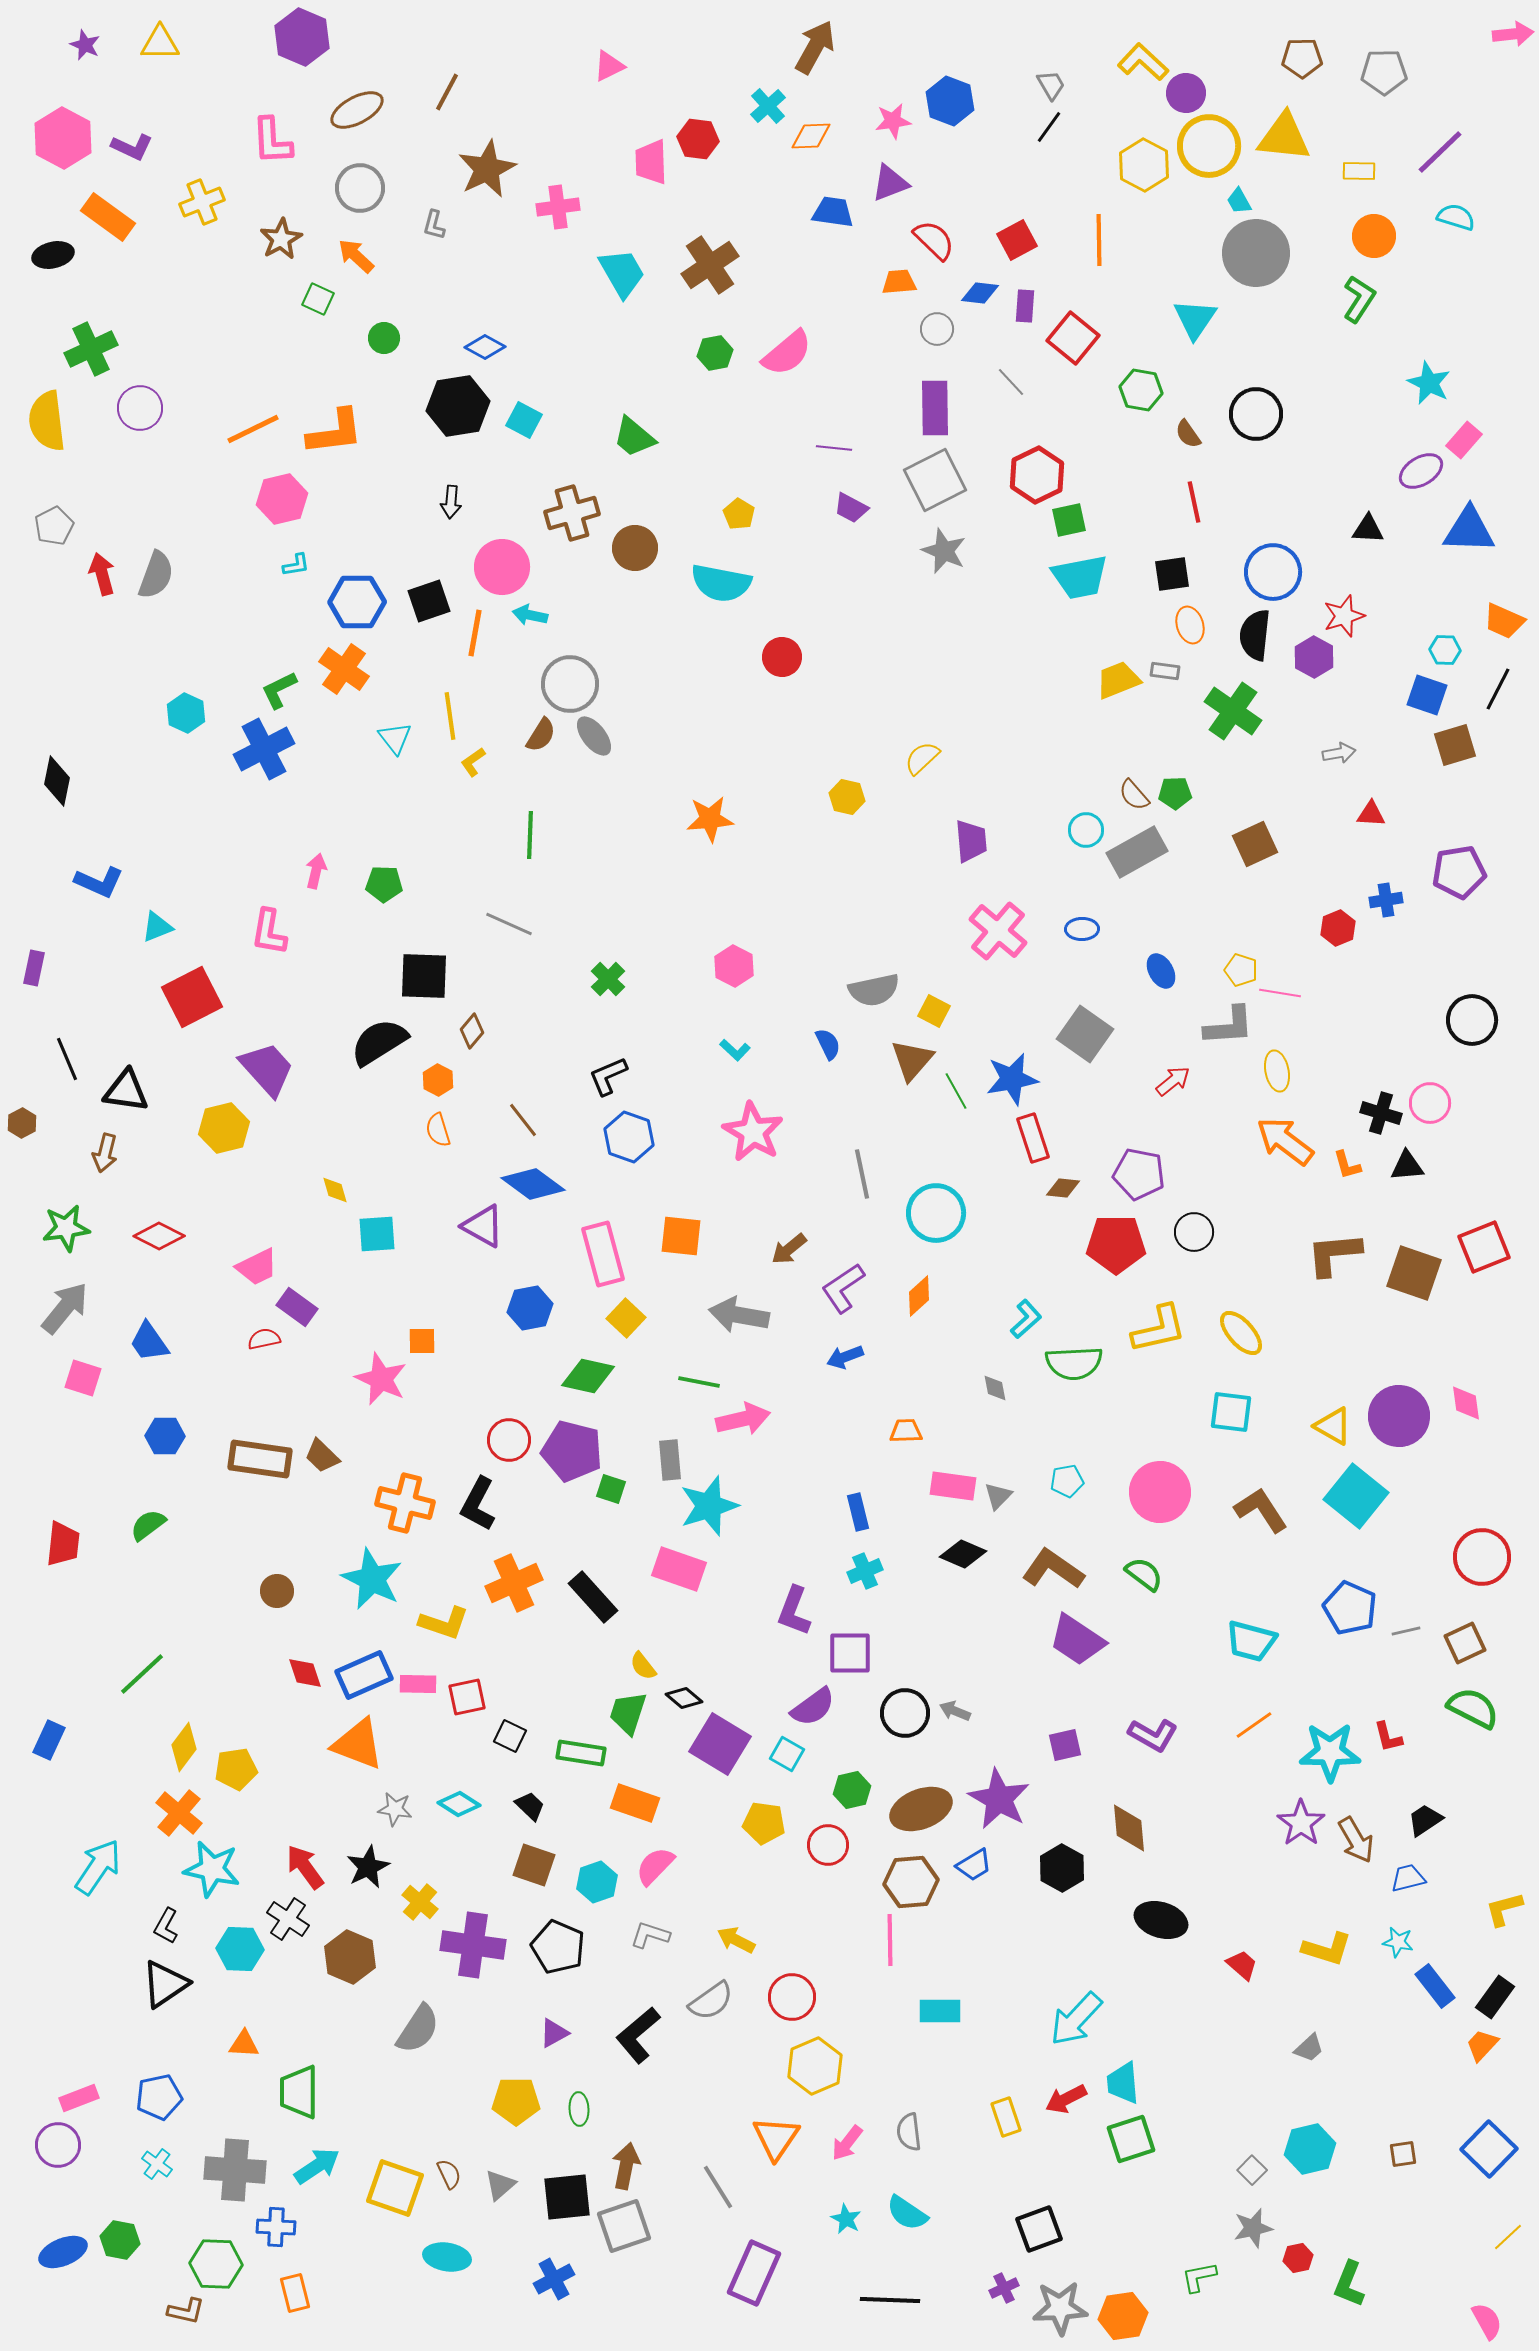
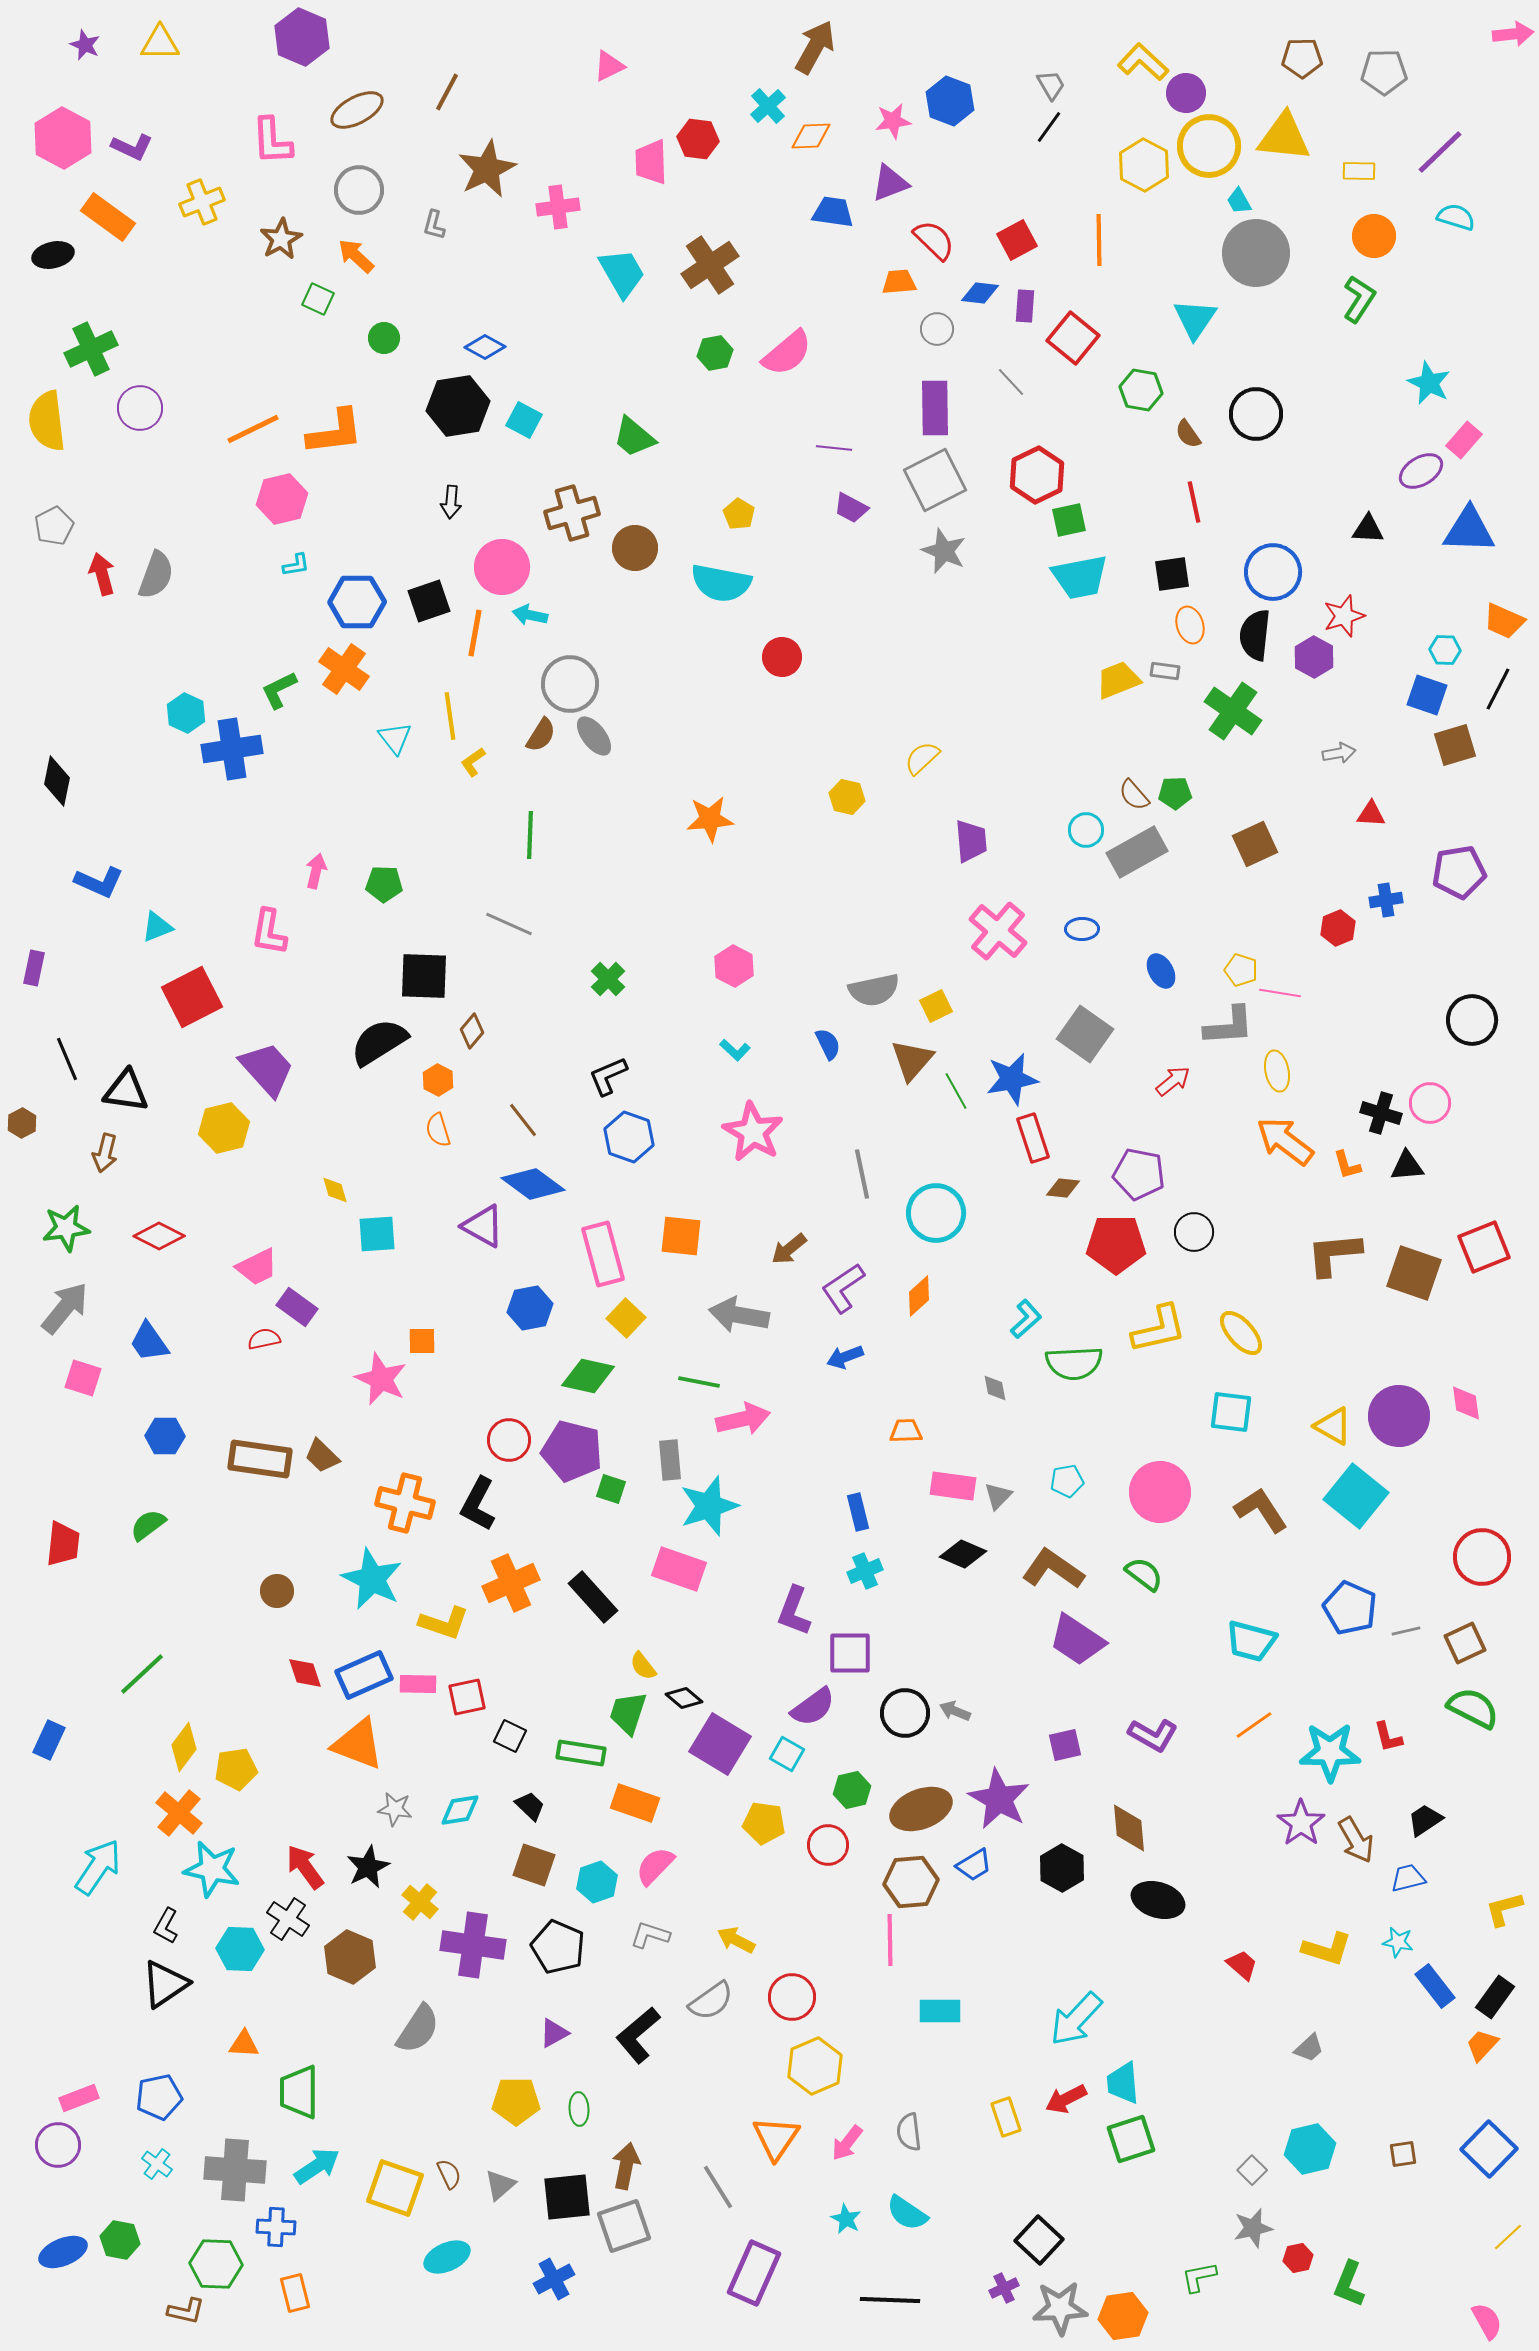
gray circle at (360, 188): moved 1 px left, 2 px down
blue cross at (264, 749): moved 32 px left; rotated 18 degrees clockwise
yellow square at (934, 1011): moved 2 px right, 5 px up; rotated 36 degrees clockwise
orange cross at (514, 1583): moved 3 px left
cyan diamond at (459, 1804): moved 1 px right, 6 px down; rotated 42 degrees counterclockwise
black ellipse at (1161, 1920): moved 3 px left, 20 px up
black square at (1039, 2229): moved 11 px down; rotated 27 degrees counterclockwise
cyan ellipse at (447, 2257): rotated 33 degrees counterclockwise
